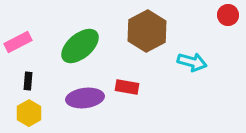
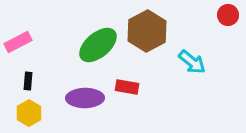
green ellipse: moved 18 px right, 1 px up
cyan arrow: rotated 24 degrees clockwise
purple ellipse: rotated 6 degrees clockwise
